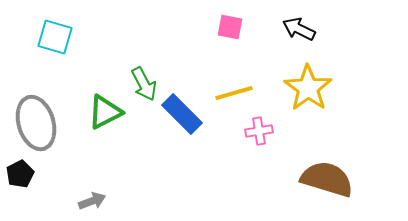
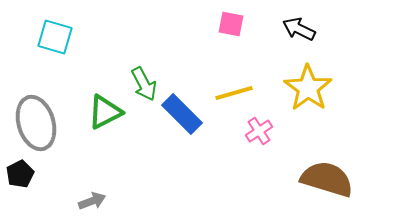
pink square: moved 1 px right, 3 px up
pink cross: rotated 24 degrees counterclockwise
